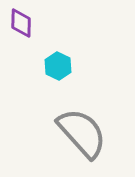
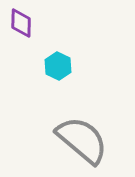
gray semicircle: moved 7 px down; rotated 8 degrees counterclockwise
